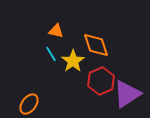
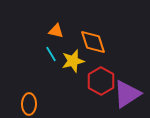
orange diamond: moved 3 px left, 3 px up
yellow star: rotated 20 degrees clockwise
red hexagon: rotated 8 degrees counterclockwise
orange ellipse: rotated 35 degrees counterclockwise
